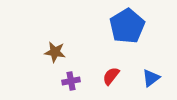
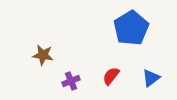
blue pentagon: moved 4 px right, 2 px down
brown star: moved 12 px left, 3 px down
purple cross: rotated 12 degrees counterclockwise
